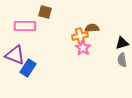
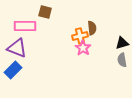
brown semicircle: rotated 88 degrees clockwise
purple triangle: moved 2 px right, 7 px up
blue rectangle: moved 15 px left, 2 px down; rotated 12 degrees clockwise
